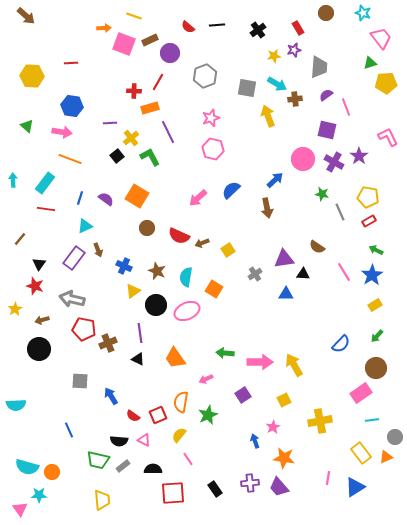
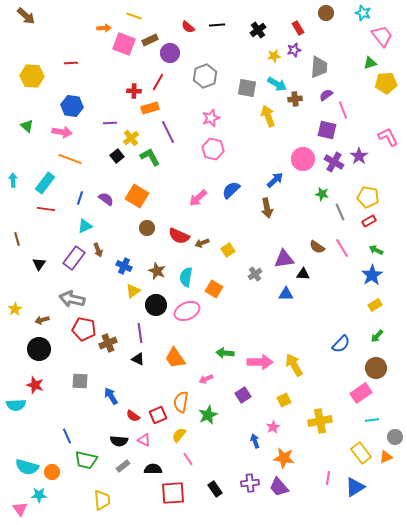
pink trapezoid at (381, 38): moved 1 px right, 2 px up
pink line at (346, 107): moved 3 px left, 3 px down
brown line at (20, 239): moved 3 px left; rotated 56 degrees counterclockwise
pink line at (344, 272): moved 2 px left, 24 px up
red star at (35, 286): moved 99 px down
blue line at (69, 430): moved 2 px left, 6 px down
green trapezoid at (98, 460): moved 12 px left
